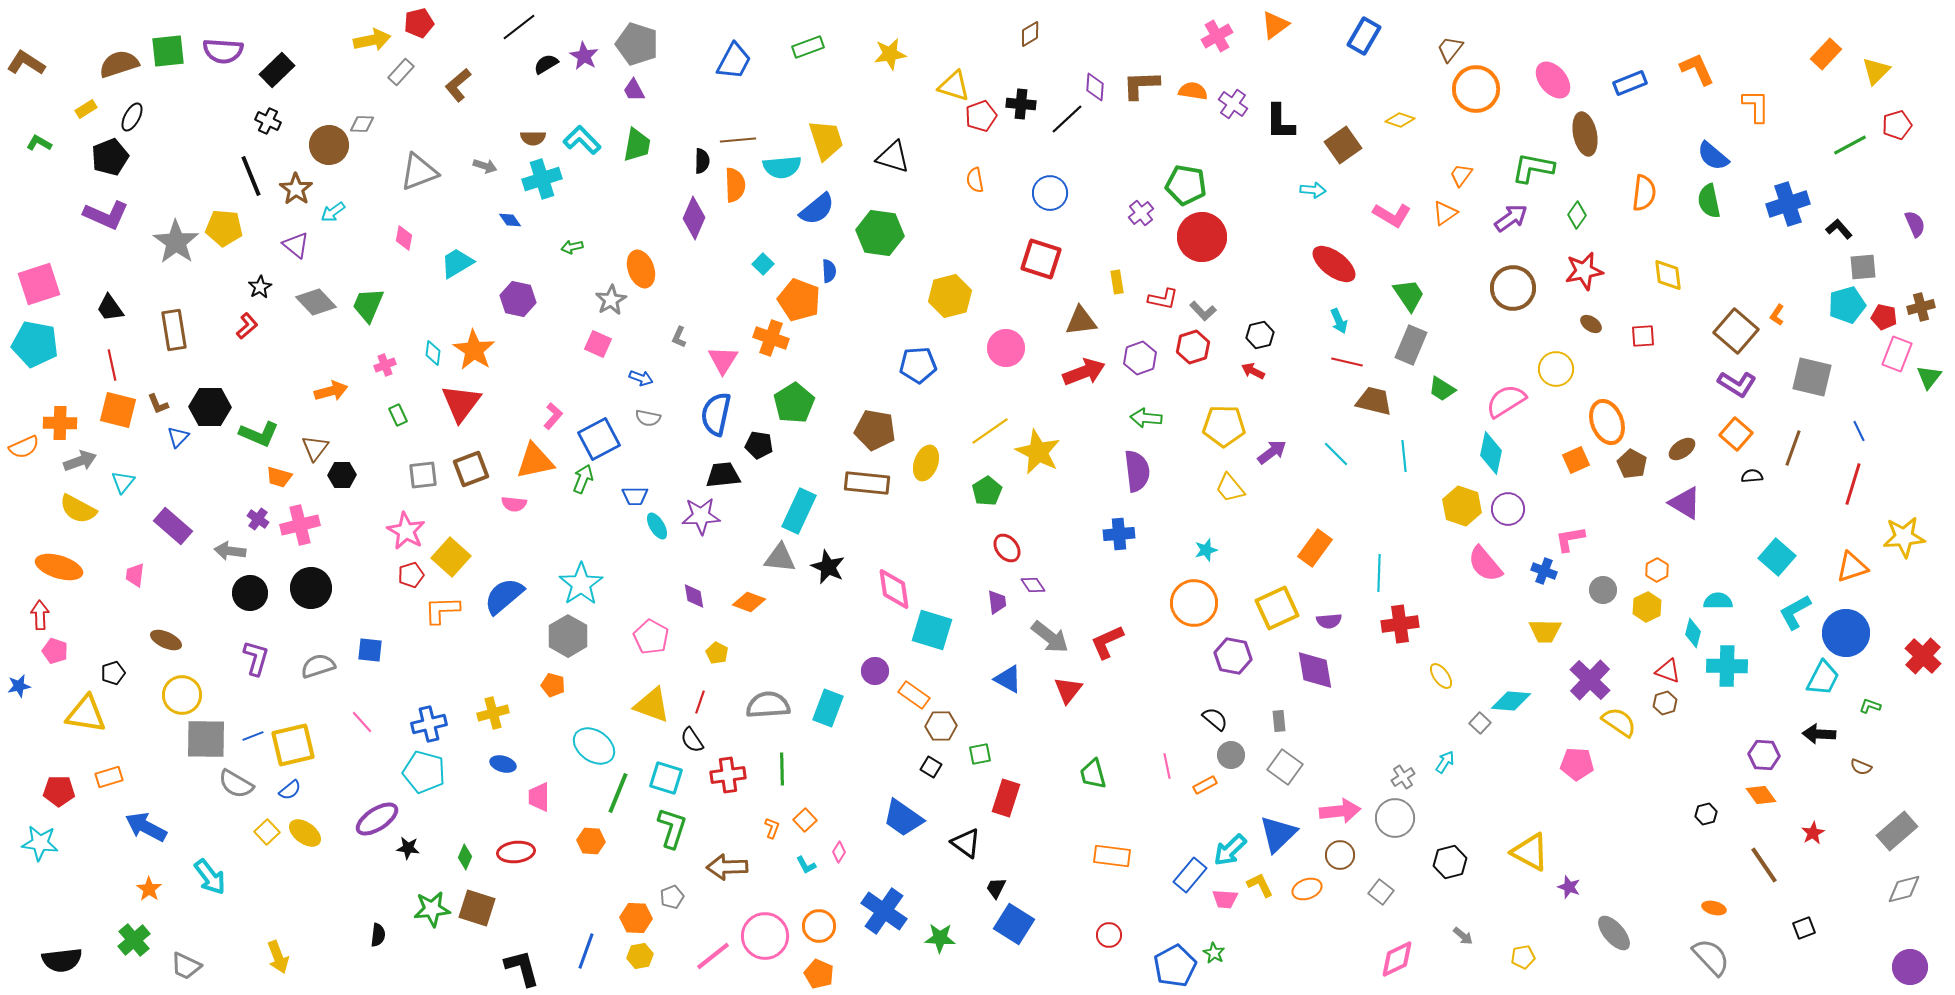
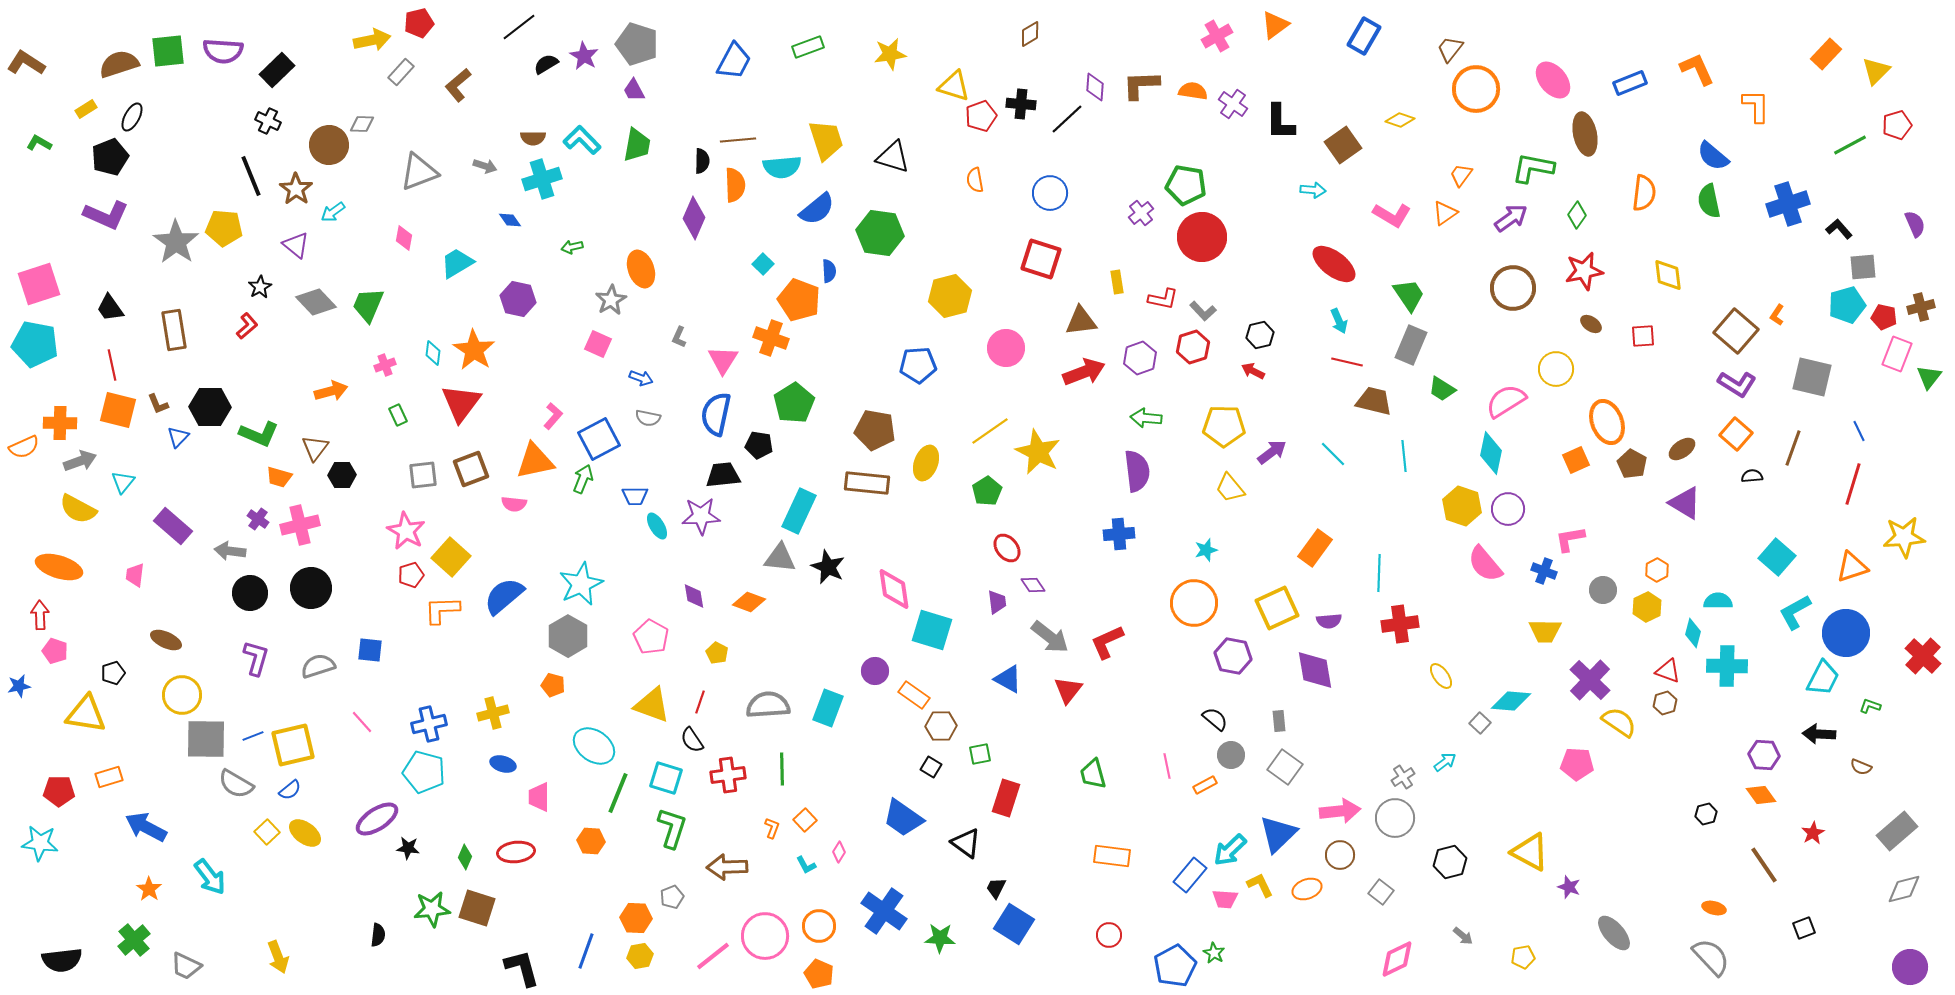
cyan line at (1336, 454): moved 3 px left
cyan star at (581, 584): rotated 9 degrees clockwise
cyan arrow at (1445, 762): rotated 20 degrees clockwise
